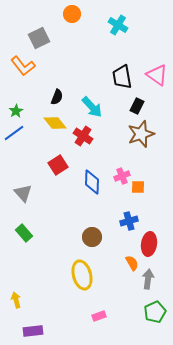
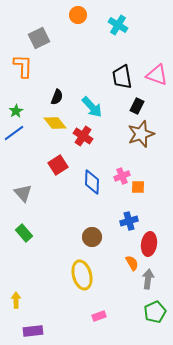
orange circle: moved 6 px right, 1 px down
orange L-shape: rotated 140 degrees counterclockwise
pink triangle: rotated 15 degrees counterclockwise
yellow arrow: rotated 14 degrees clockwise
